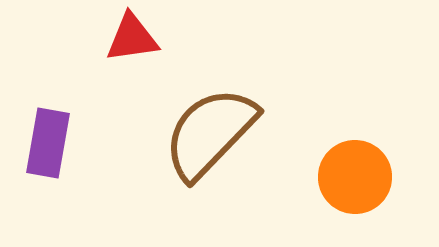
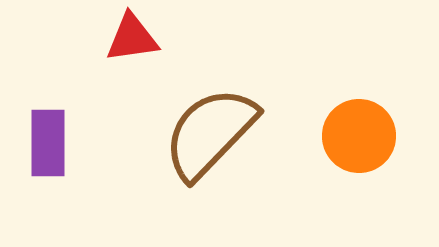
purple rectangle: rotated 10 degrees counterclockwise
orange circle: moved 4 px right, 41 px up
